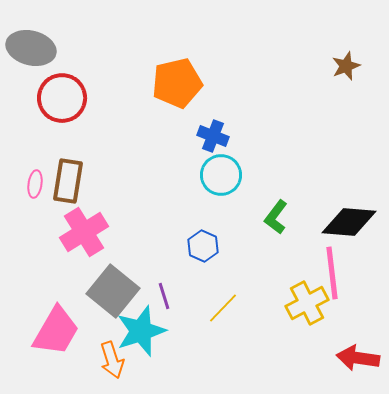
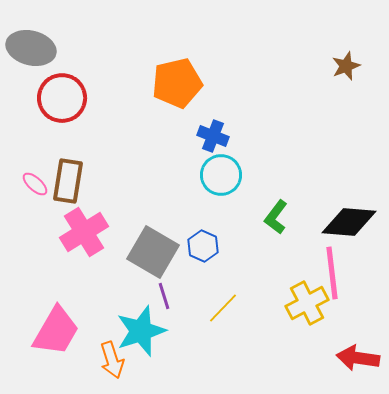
pink ellipse: rotated 56 degrees counterclockwise
gray square: moved 40 px right, 39 px up; rotated 9 degrees counterclockwise
